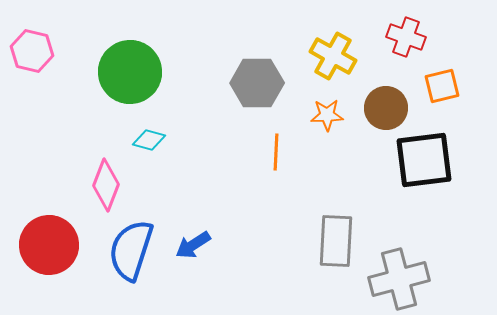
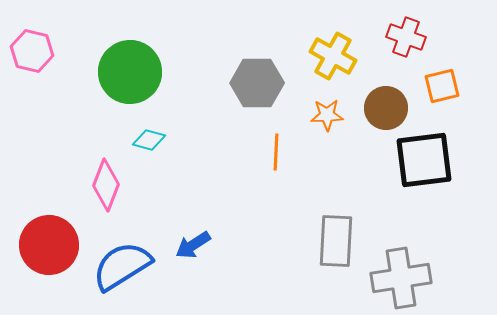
blue semicircle: moved 9 px left, 16 px down; rotated 40 degrees clockwise
gray cross: moved 2 px right, 1 px up; rotated 6 degrees clockwise
